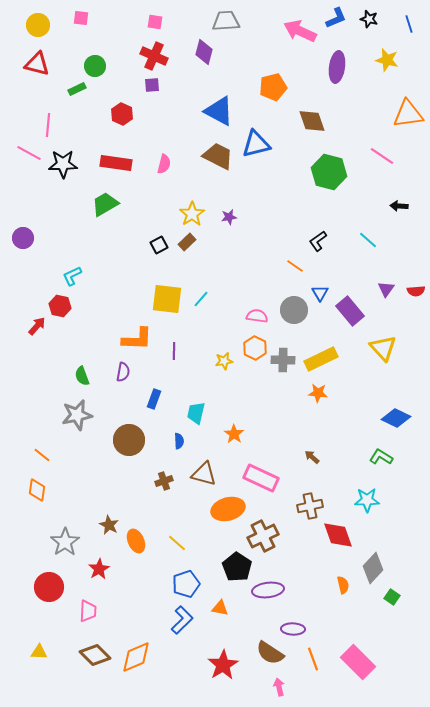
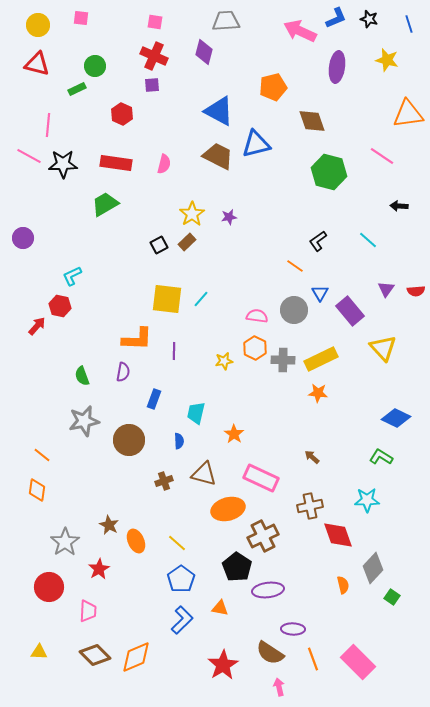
pink line at (29, 153): moved 3 px down
gray star at (77, 415): moved 7 px right, 6 px down
blue pentagon at (186, 584): moved 5 px left, 5 px up; rotated 16 degrees counterclockwise
